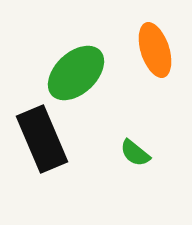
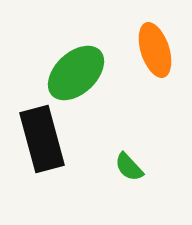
black rectangle: rotated 8 degrees clockwise
green semicircle: moved 6 px left, 14 px down; rotated 8 degrees clockwise
